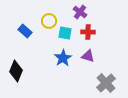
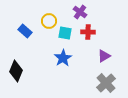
purple triangle: moved 16 px right; rotated 48 degrees counterclockwise
